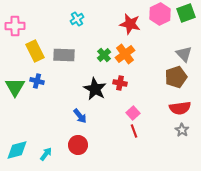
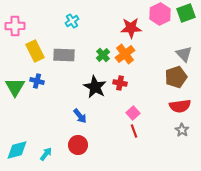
cyan cross: moved 5 px left, 2 px down
red star: moved 1 px right, 4 px down; rotated 15 degrees counterclockwise
green cross: moved 1 px left
black star: moved 2 px up
red semicircle: moved 2 px up
